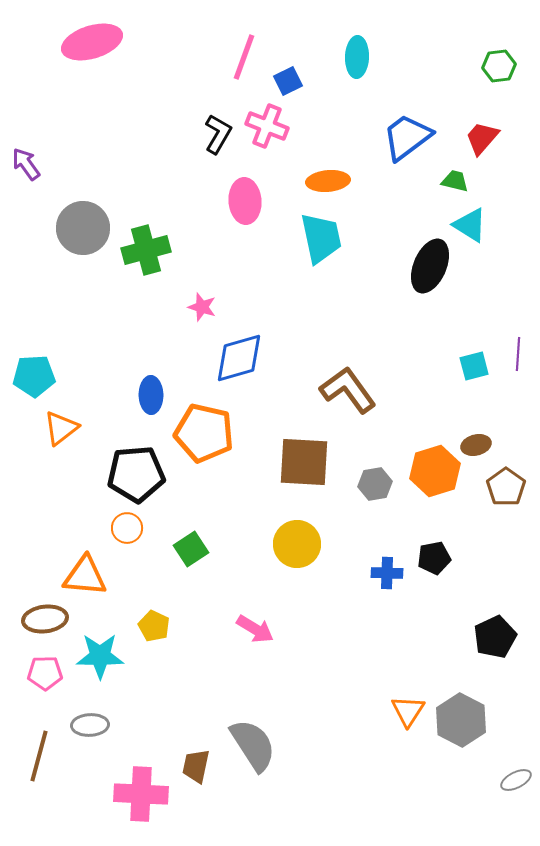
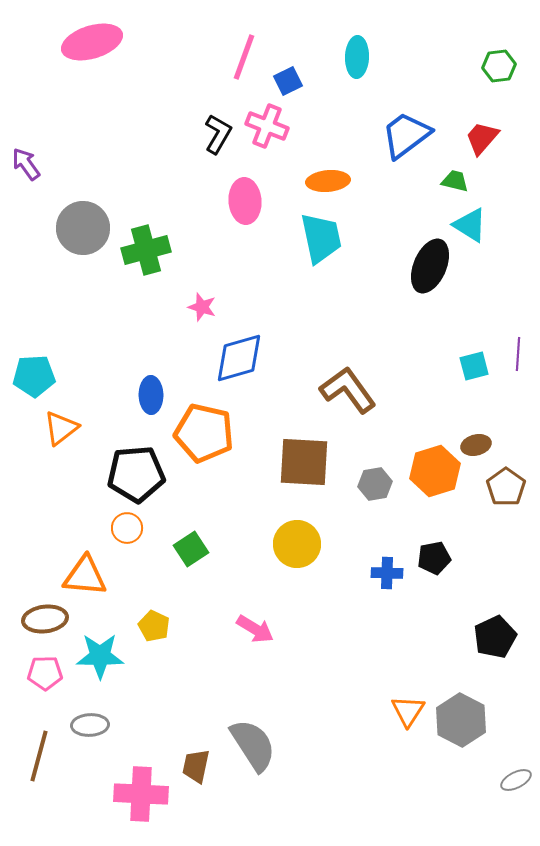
blue trapezoid at (407, 137): moved 1 px left, 2 px up
